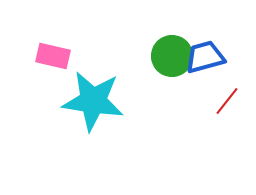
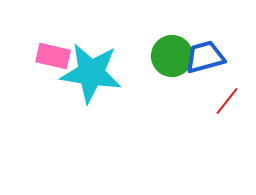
cyan star: moved 2 px left, 28 px up
